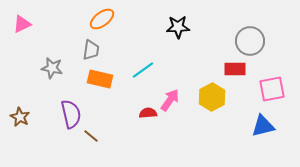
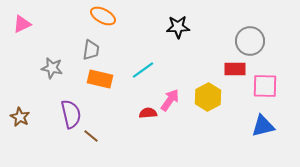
orange ellipse: moved 1 px right, 3 px up; rotated 65 degrees clockwise
pink square: moved 7 px left, 3 px up; rotated 12 degrees clockwise
yellow hexagon: moved 4 px left
